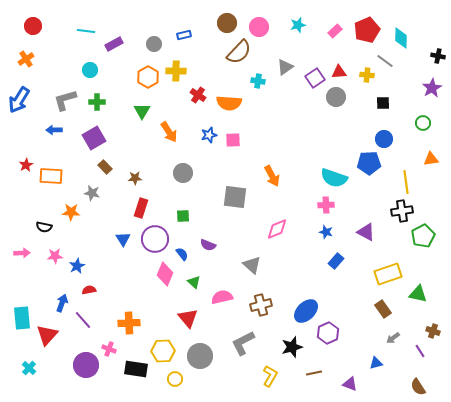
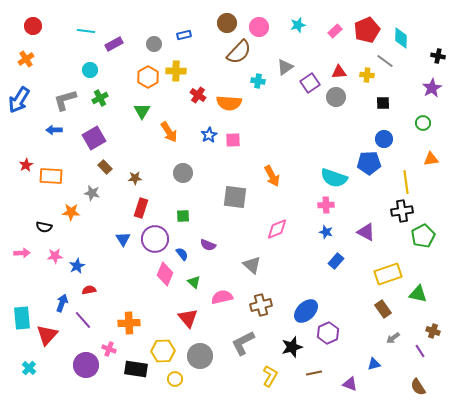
purple square at (315, 78): moved 5 px left, 5 px down
green cross at (97, 102): moved 3 px right, 4 px up; rotated 28 degrees counterclockwise
blue star at (209, 135): rotated 14 degrees counterclockwise
blue triangle at (376, 363): moved 2 px left, 1 px down
